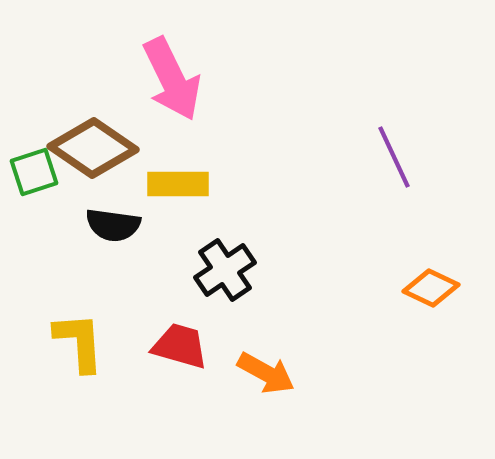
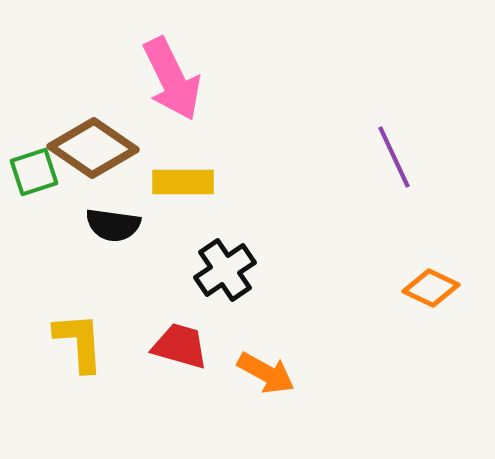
yellow rectangle: moved 5 px right, 2 px up
